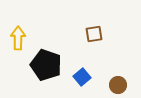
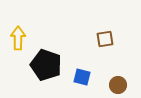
brown square: moved 11 px right, 5 px down
blue square: rotated 36 degrees counterclockwise
